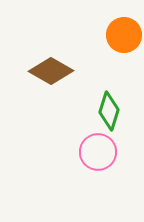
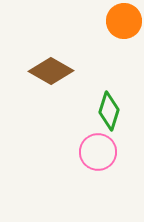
orange circle: moved 14 px up
